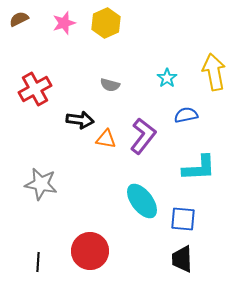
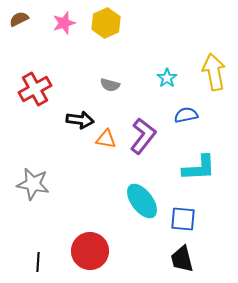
gray star: moved 8 px left
black trapezoid: rotated 12 degrees counterclockwise
